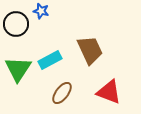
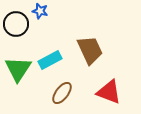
blue star: moved 1 px left
